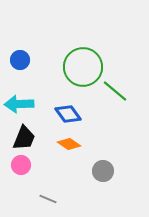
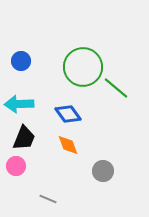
blue circle: moved 1 px right, 1 px down
green line: moved 1 px right, 3 px up
orange diamond: moved 1 px left, 1 px down; rotated 35 degrees clockwise
pink circle: moved 5 px left, 1 px down
